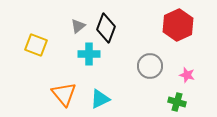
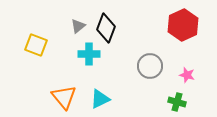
red hexagon: moved 5 px right
orange triangle: moved 3 px down
